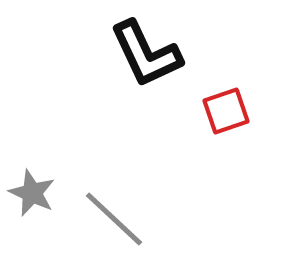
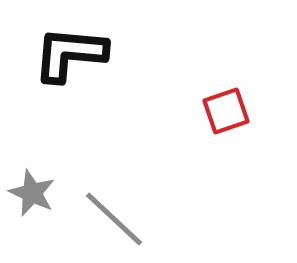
black L-shape: moved 76 px left; rotated 120 degrees clockwise
